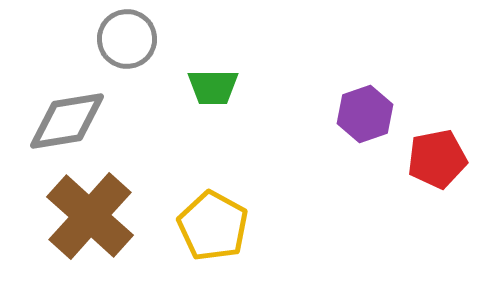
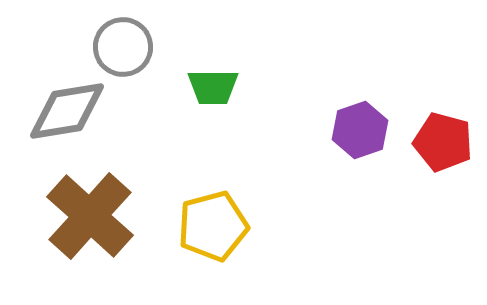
gray circle: moved 4 px left, 8 px down
purple hexagon: moved 5 px left, 16 px down
gray diamond: moved 10 px up
red pentagon: moved 6 px right, 17 px up; rotated 26 degrees clockwise
yellow pentagon: rotated 28 degrees clockwise
